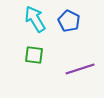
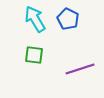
blue pentagon: moved 1 px left, 2 px up
